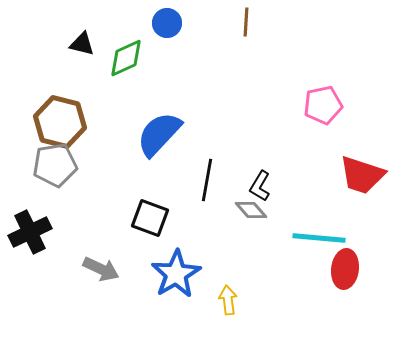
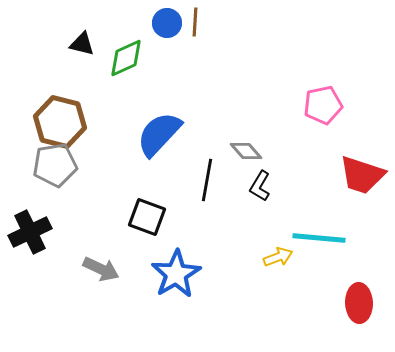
brown line: moved 51 px left
gray diamond: moved 5 px left, 59 px up
black square: moved 3 px left, 1 px up
red ellipse: moved 14 px right, 34 px down; rotated 9 degrees counterclockwise
yellow arrow: moved 50 px right, 43 px up; rotated 76 degrees clockwise
